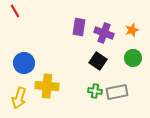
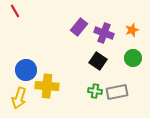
purple rectangle: rotated 30 degrees clockwise
blue circle: moved 2 px right, 7 px down
